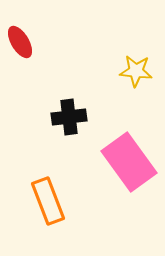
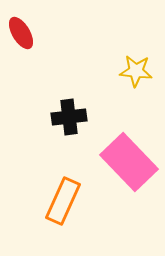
red ellipse: moved 1 px right, 9 px up
pink rectangle: rotated 8 degrees counterclockwise
orange rectangle: moved 15 px right; rotated 45 degrees clockwise
